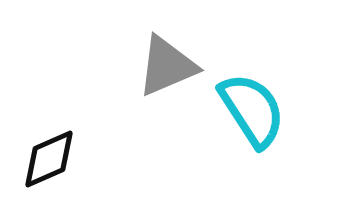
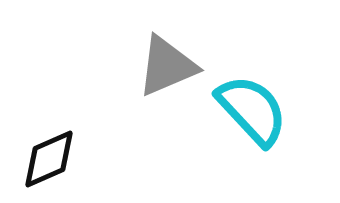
cyan semicircle: rotated 10 degrees counterclockwise
